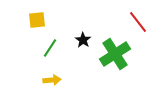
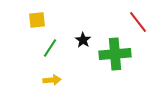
green cross: rotated 28 degrees clockwise
